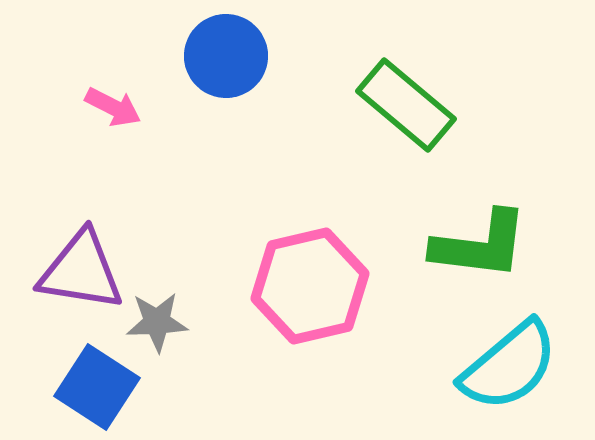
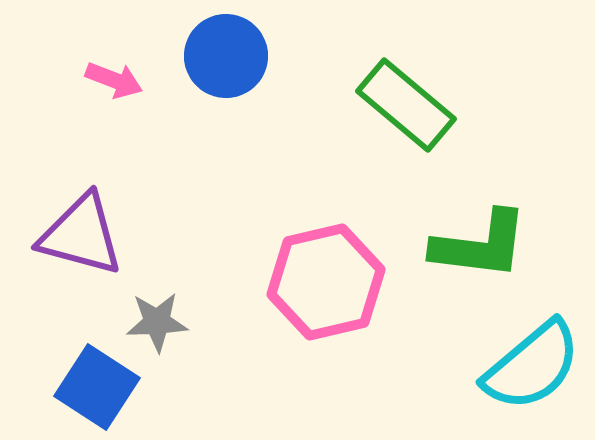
pink arrow: moved 1 px right, 27 px up; rotated 6 degrees counterclockwise
purple triangle: moved 36 px up; rotated 6 degrees clockwise
pink hexagon: moved 16 px right, 4 px up
cyan semicircle: moved 23 px right
